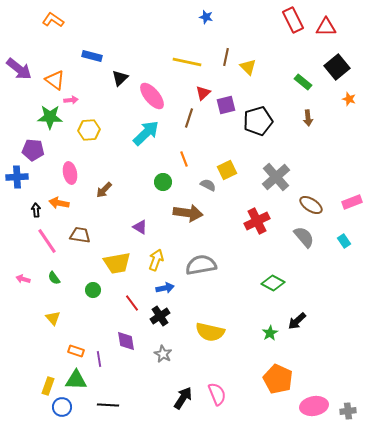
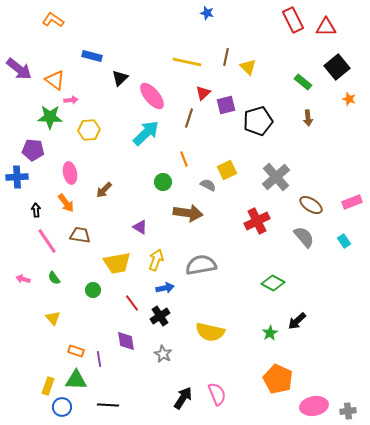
blue star at (206, 17): moved 1 px right, 4 px up
orange arrow at (59, 203): moved 7 px right; rotated 138 degrees counterclockwise
